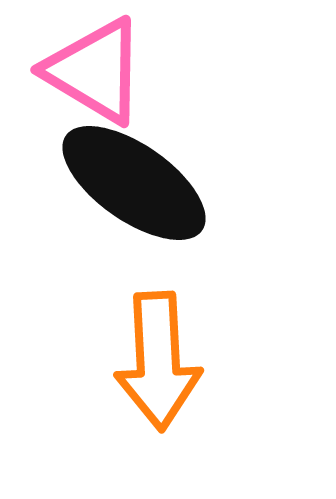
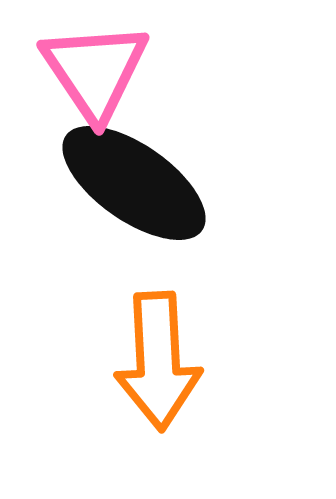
pink triangle: rotated 25 degrees clockwise
